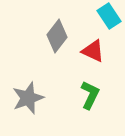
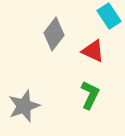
gray diamond: moved 3 px left, 2 px up
gray star: moved 4 px left, 8 px down
